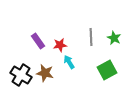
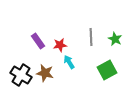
green star: moved 1 px right, 1 px down
